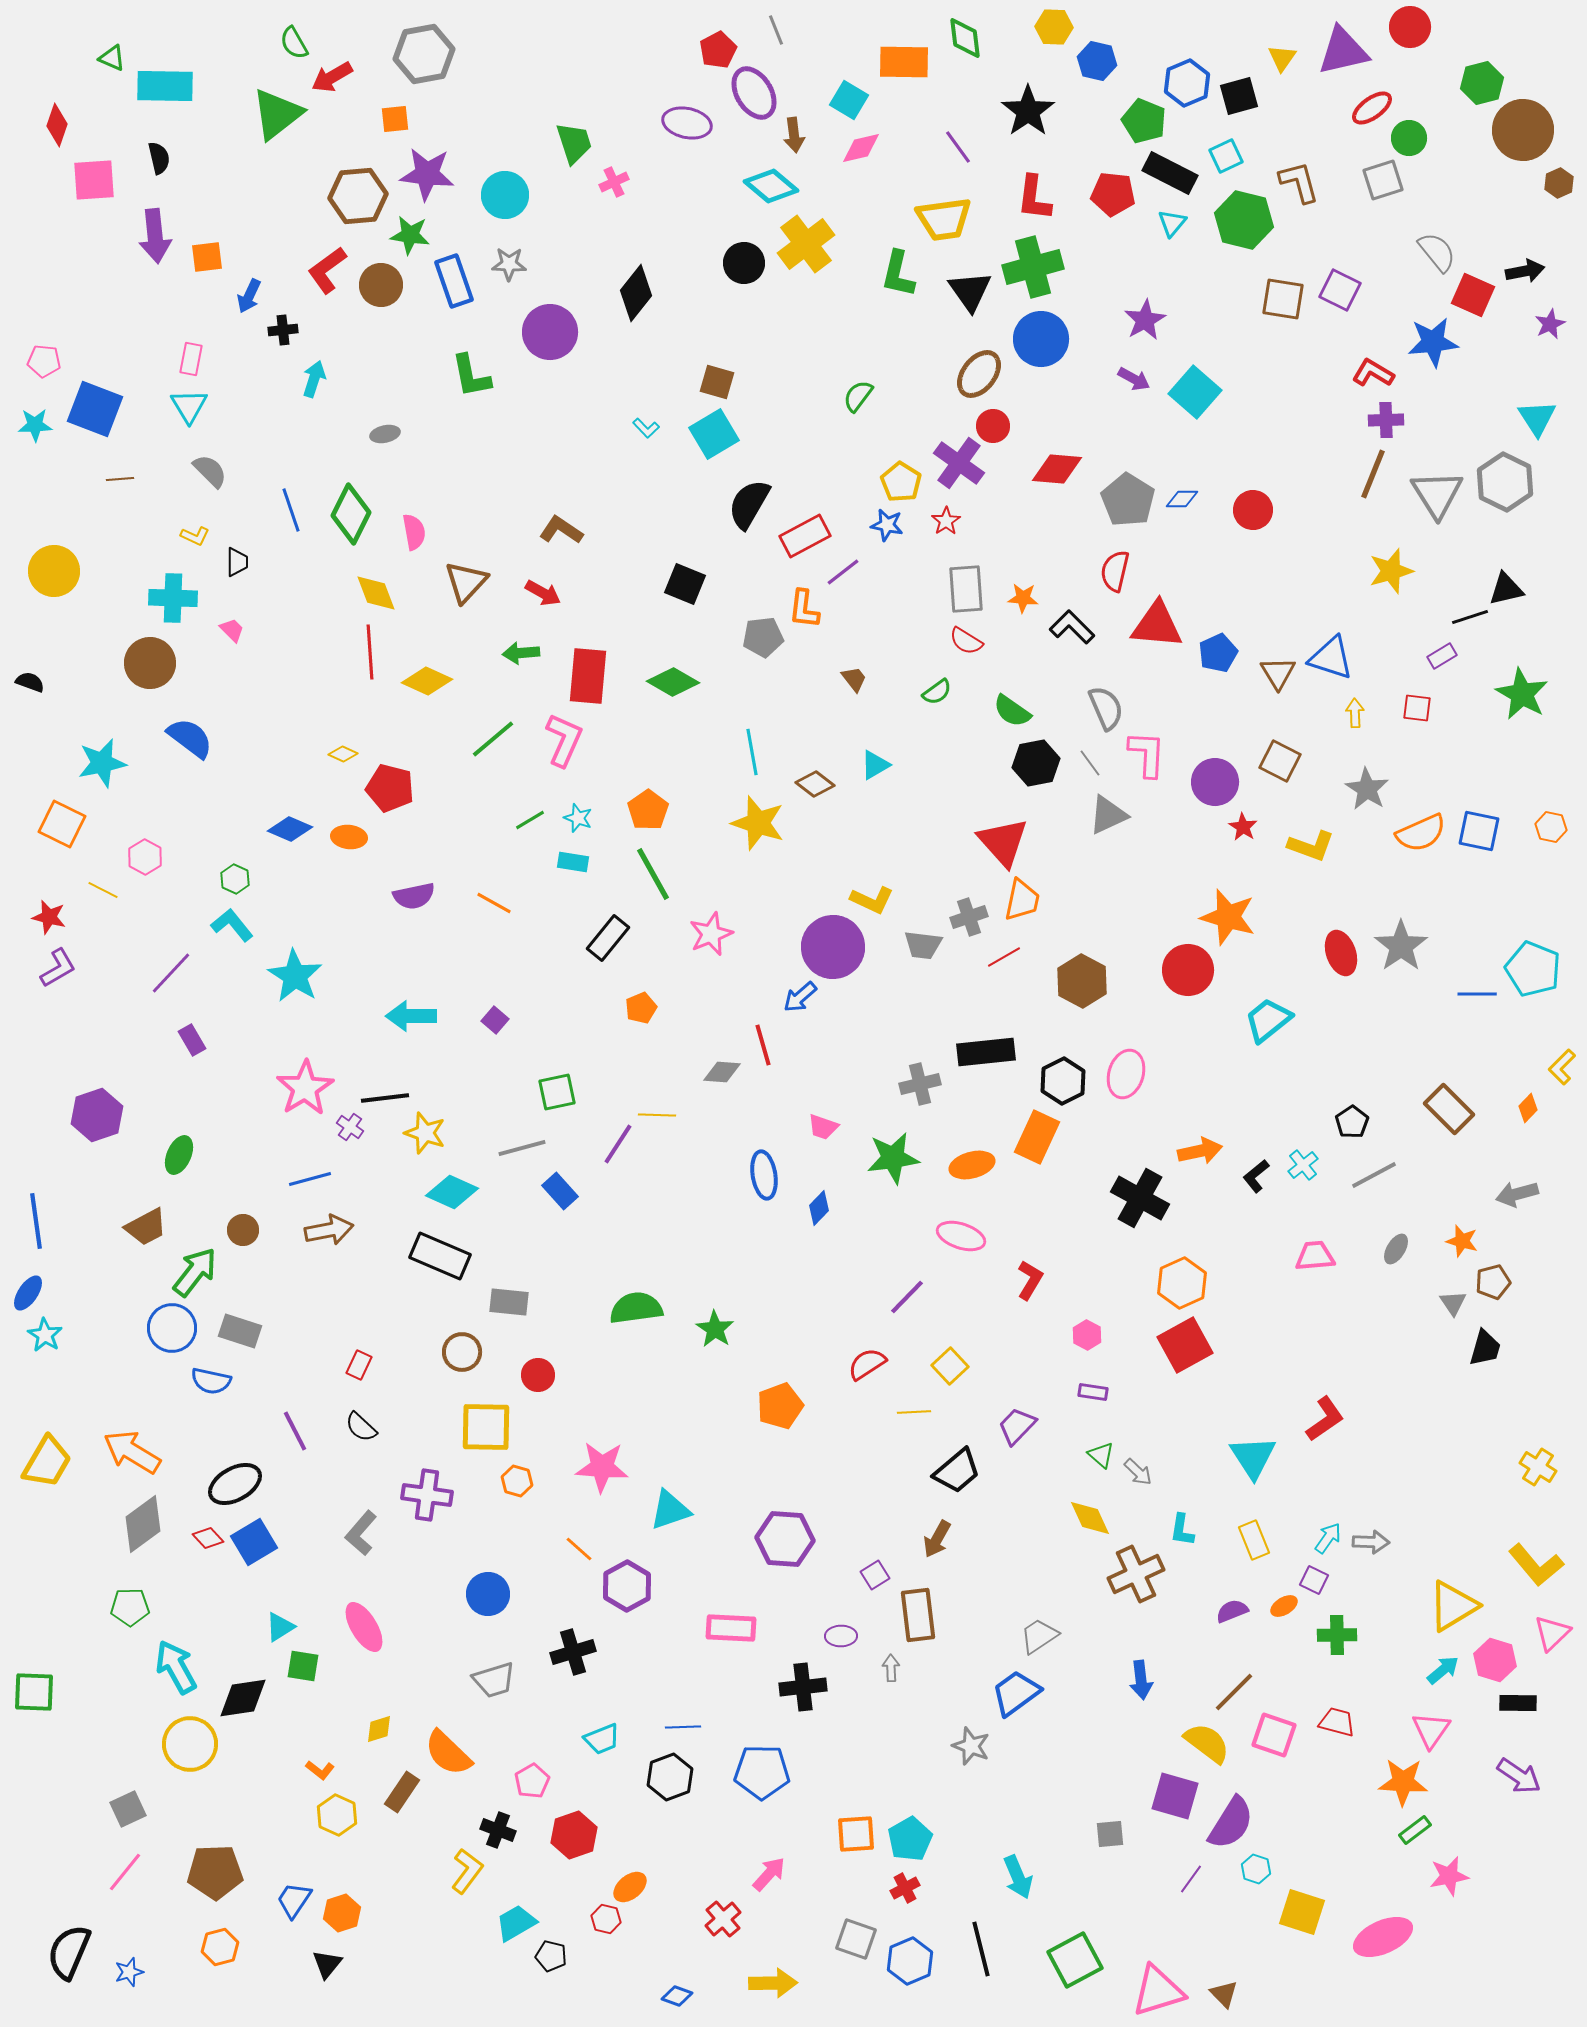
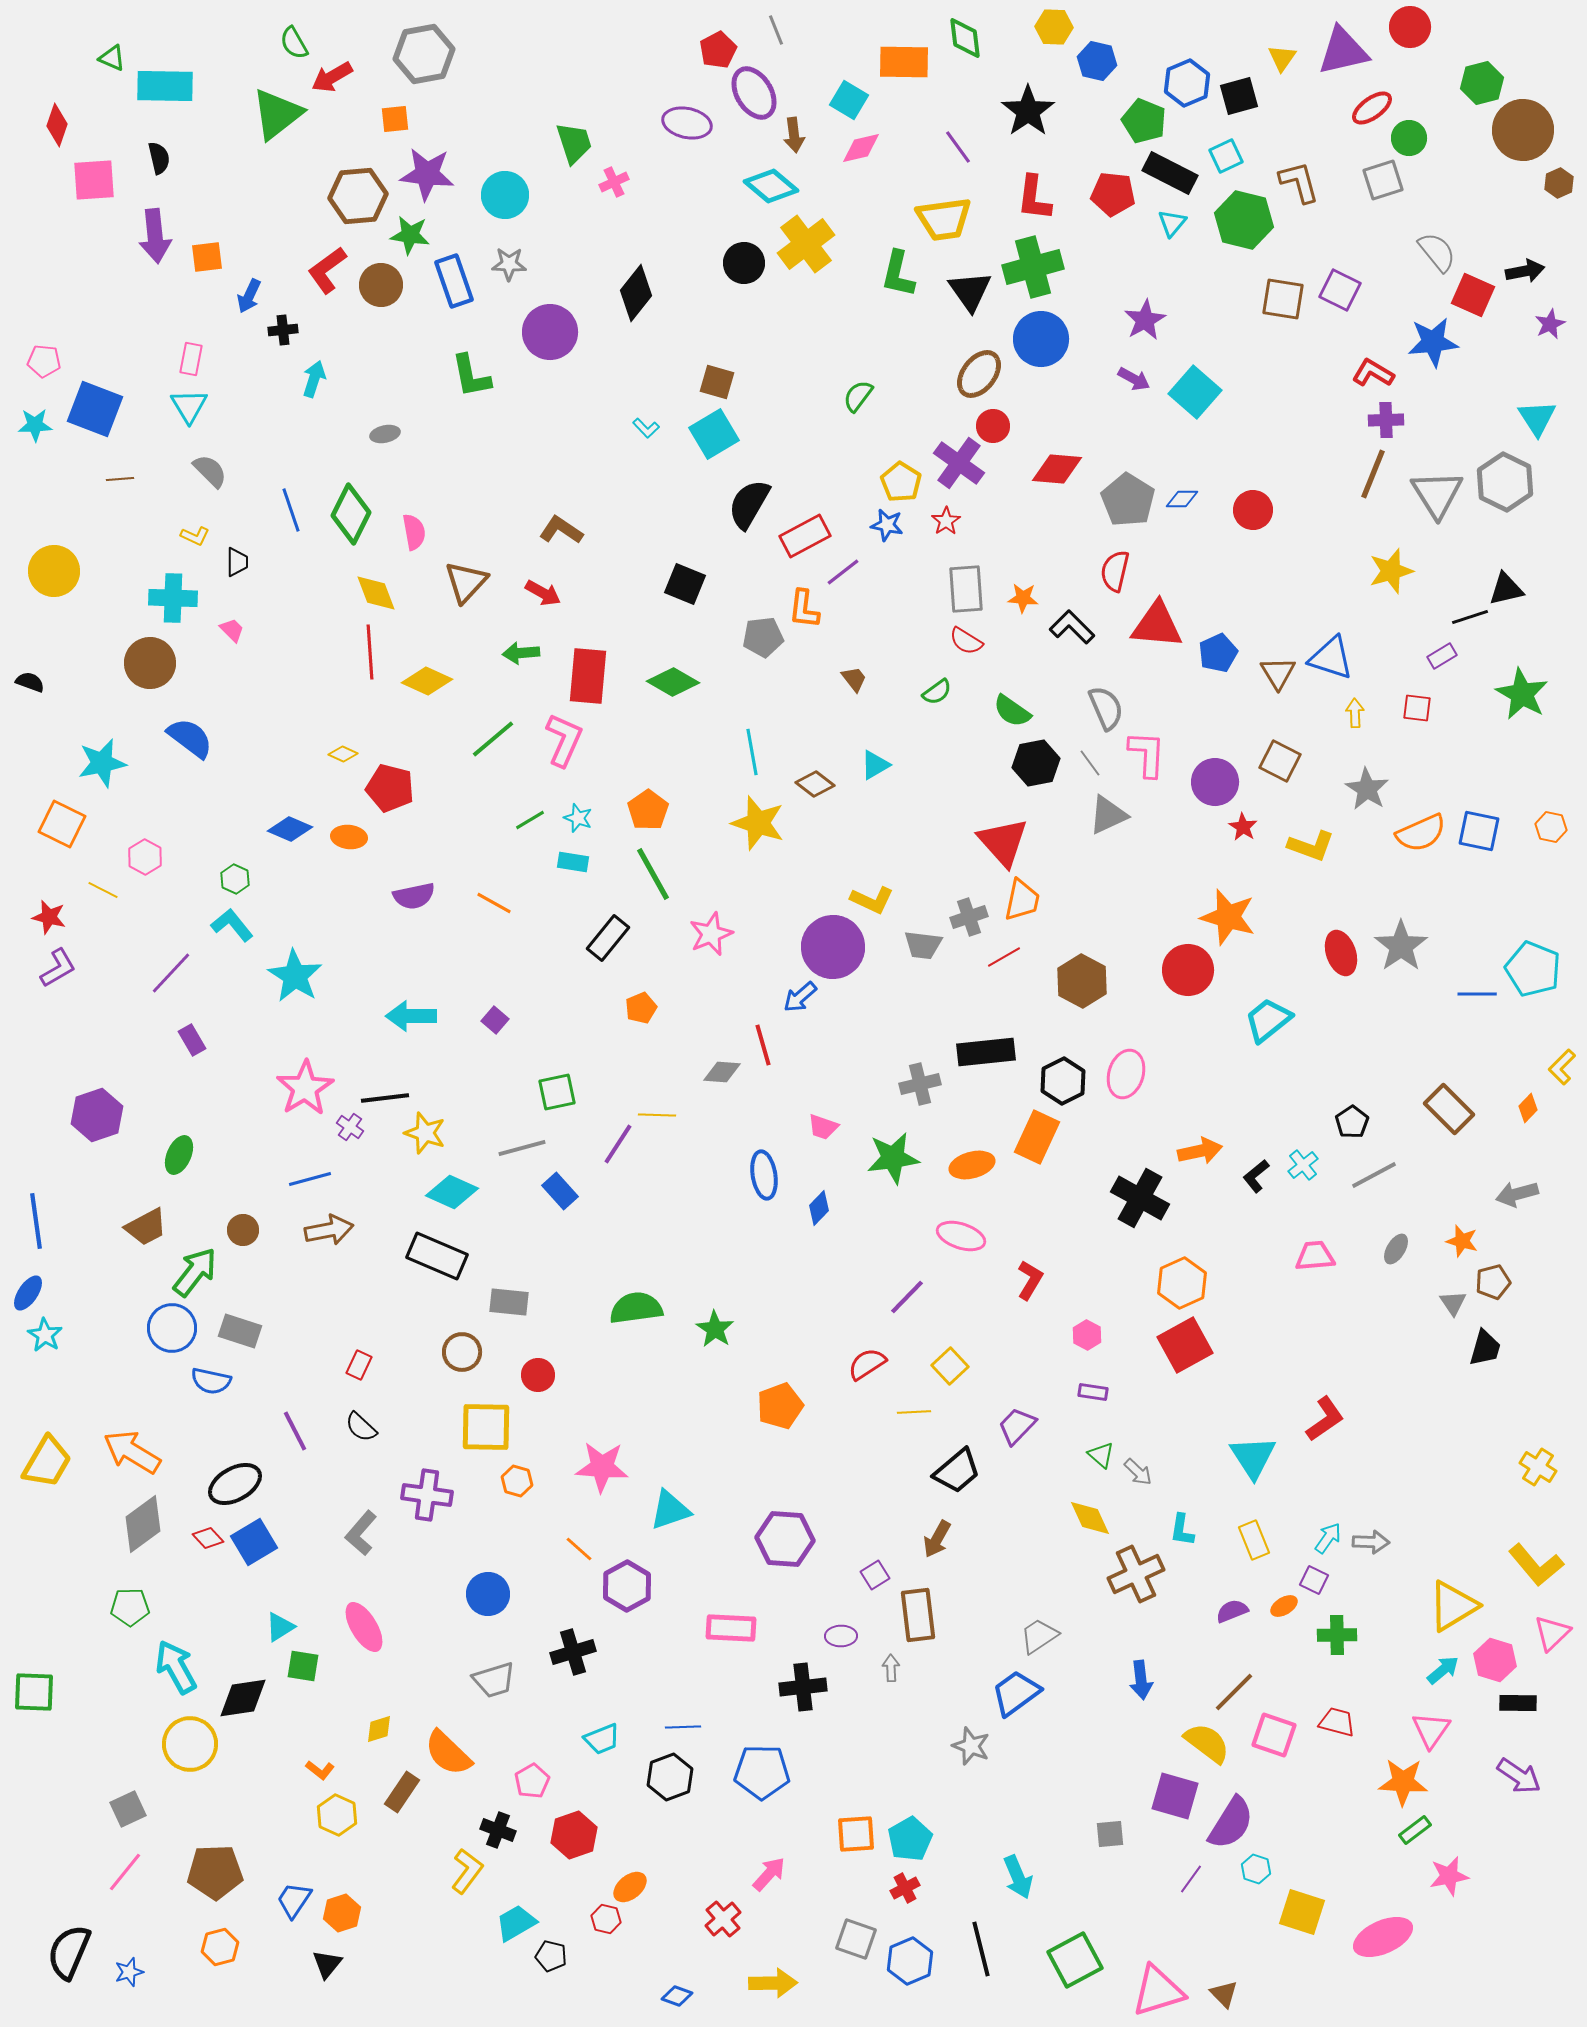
black rectangle at (440, 1256): moved 3 px left
